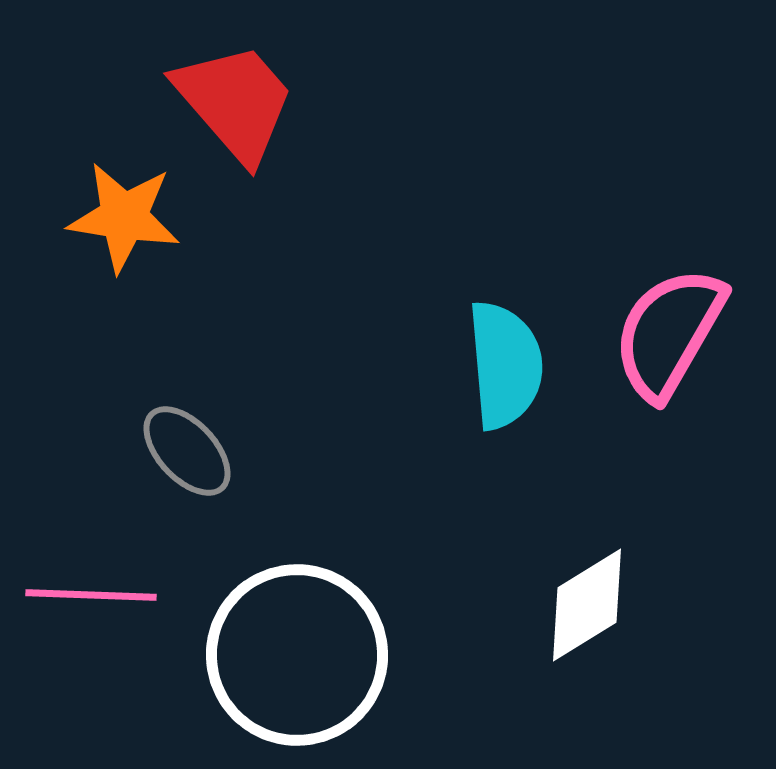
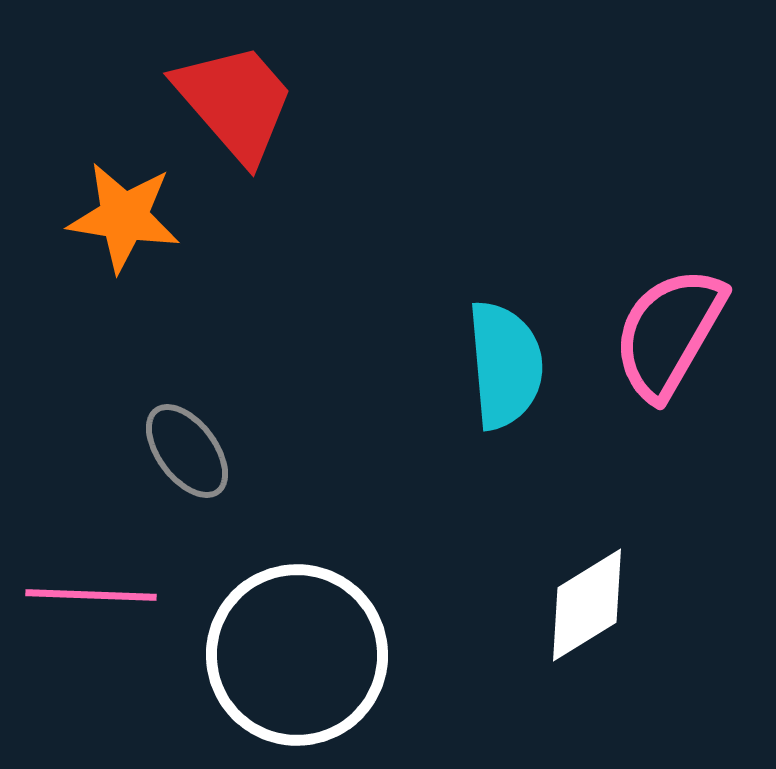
gray ellipse: rotated 6 degrees clockwise
